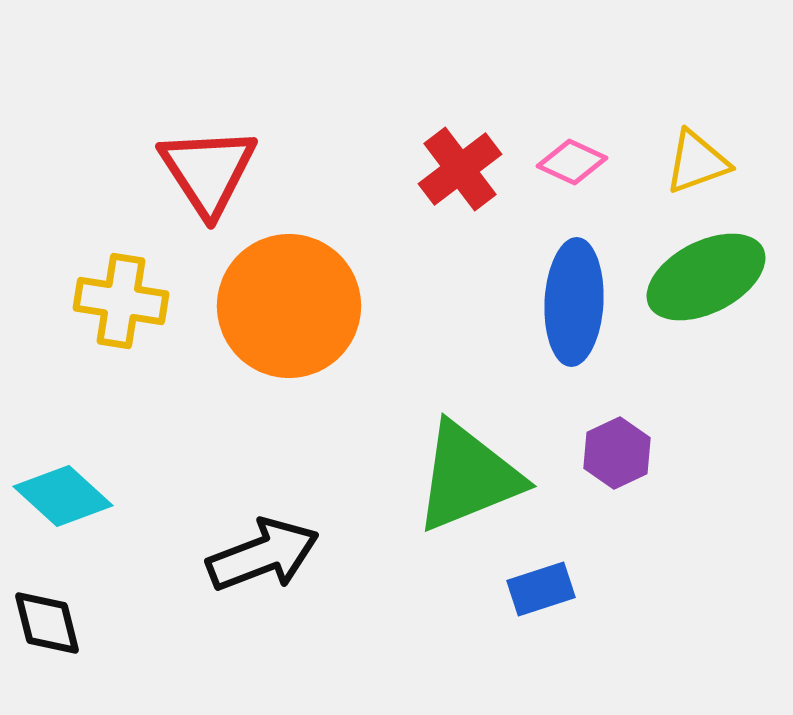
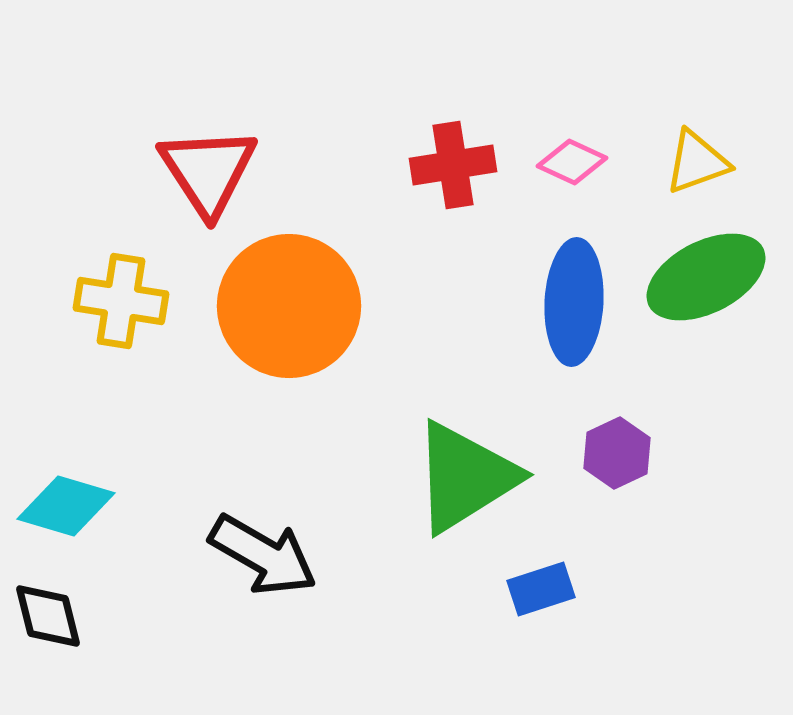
red cross: moved 7 px left, 4 px up; rotated 28 degrees clockwise
green triangle: moved 3 px left; rotated 10 degrees counterclockwise
cyan diamond: moved 3 px right, 10 px down; rotated 26 degrees counterclockwise
black arrow: rotated 51 degrees clockwise
black diamond: moved 1 px right, 7 px up
